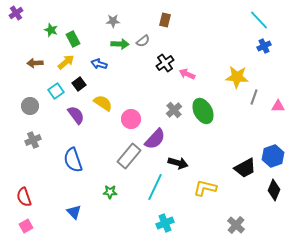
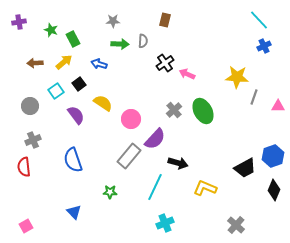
purple cross at (16, 13): moved 3 px right, 9 px down; rotated 24 degrees clockwise
gray semicircle at (143, 41): rotated 48 degrees counterclockwise
yellow arrow at (66, 62): moved 2 px left
yellow L-shape at (205, 188): rotated 10 degrees clockwise
red semicircle at (24, 197): moved 30 px up; rotated 12 degrees clockwise
